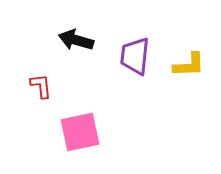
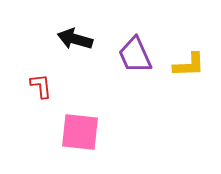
black arrow: moved 1 px left, 1 px up
purple trapezoid: moved 1 px up; rotated 30 degrees counterclockwise
pink square: rotated 18 degrees clockwise
